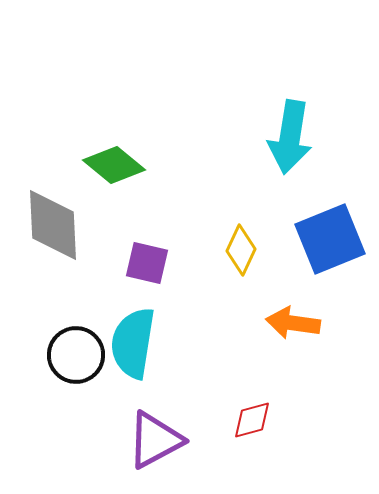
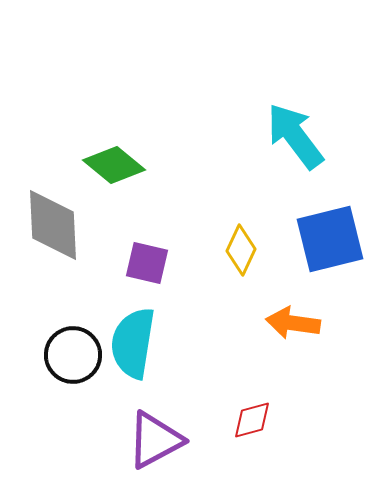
cyan arrow: moved 5 px right, 1 px up; rotated 134 degrees clockwise
blue square: rotated 8 degrees clockwise
black circle: moved 3 px left
